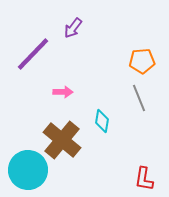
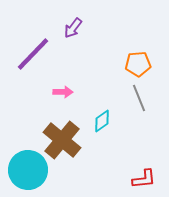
orange pentagon: moved 4 px left, 3 px down
cyan diamond: rotated 45 degrees clockwise
red L-shape: rotated 105 degrees counterclockwise
